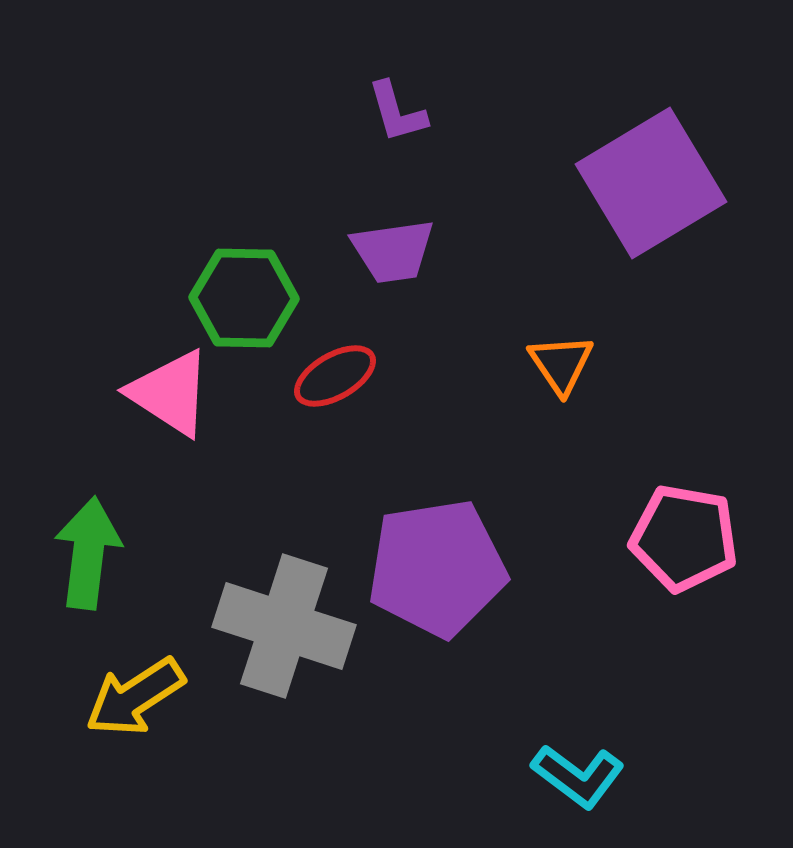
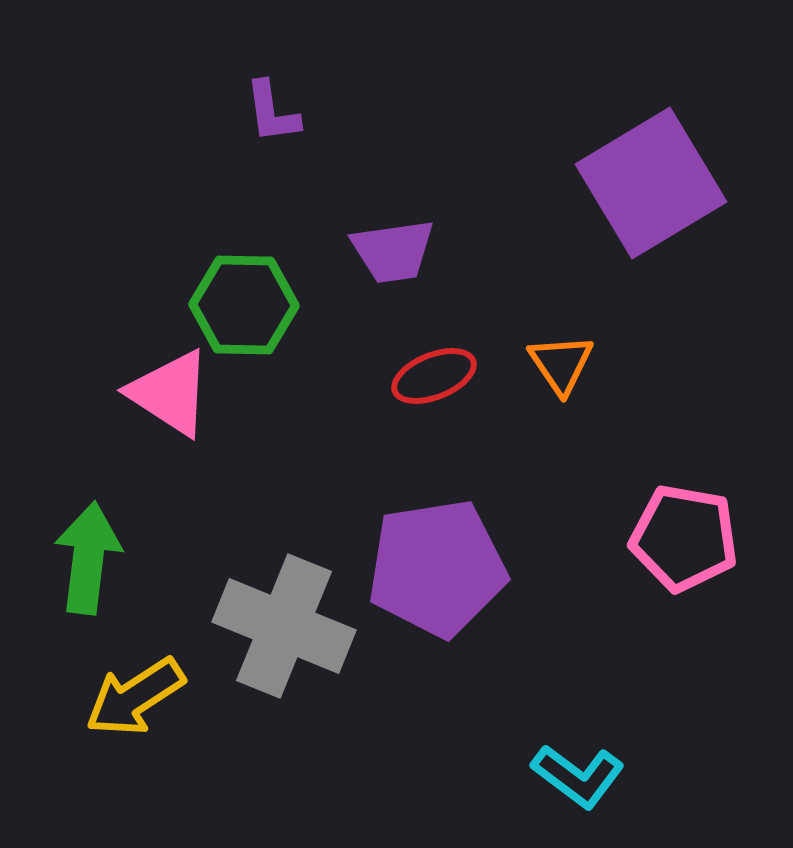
purple L-shape: moved 125 px left; rotated 8 degrees clockwise
green hexagon: moved 7 px down
red ellipse: moved 99 px right; rotated 8 degrees clockwise
green arrow: moved 5 px down
gray cross: rotated 4 degrees clockwise
